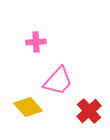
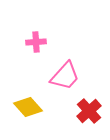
pink trapezoid: moved 7 px right, 5 px up
